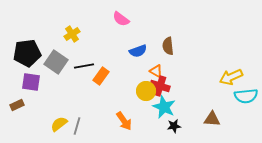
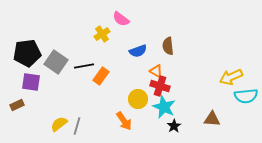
yellow cross: moved 30 px right
yellow circle: moved 8 px left, 8 px down
black star: rotated 24 degrees counterclockwise
